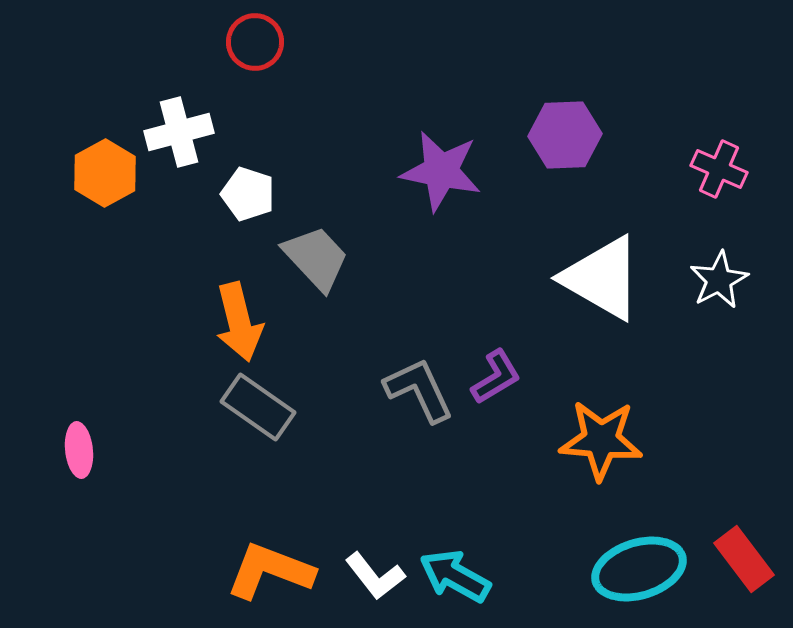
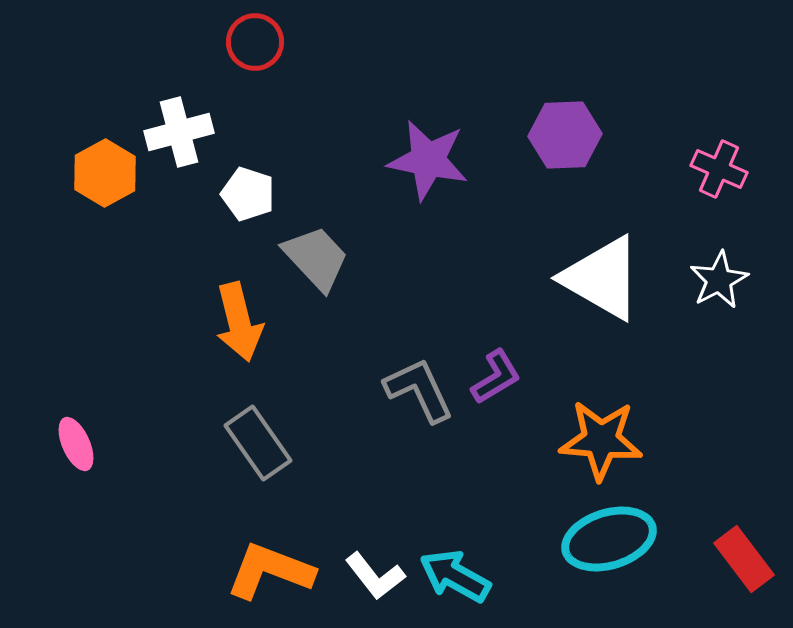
purple star: moved 13 px left, 11 px up
gray rectangle: moved 36 px down; rotated 20 degrees clockwise
pink ellipse: moved 3 px left, 6 px up; rotated 18 degrees counterclockwise
cyan ellipse: moved 30 px left, 30 px up
